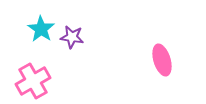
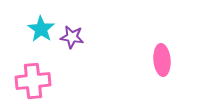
pink ellipse: rotated 12 degrees clockwise
pink cross: rotated 24 degrees clockwise
